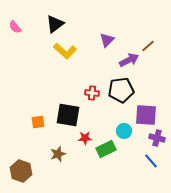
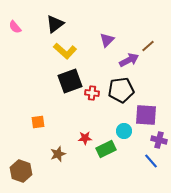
black square: moved 2 px right, 34 px up; rotated 30 degrees counterclockwise
purple cross: moved 2 px right, 2 px down
